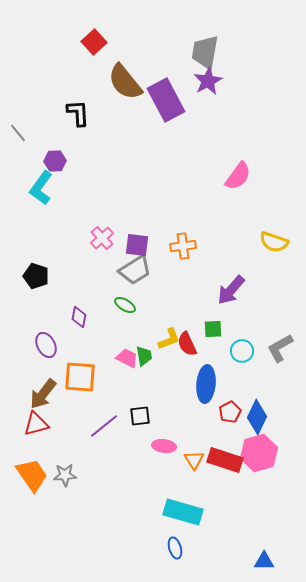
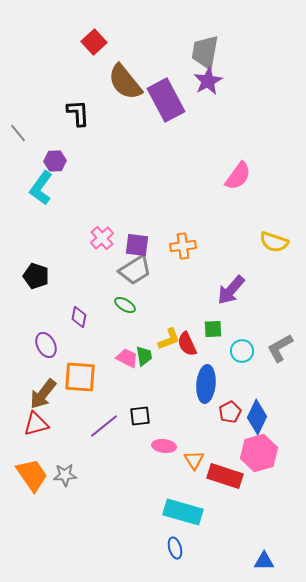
red rectangle at (225, 460): moved 16 px down
